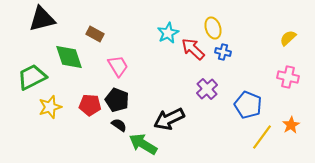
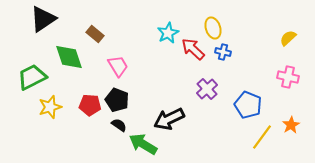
black triangle: moved 1 px right; rotated 20 degrees counterclockwise
brown rectangle: rotated 12 degrees clockwise
